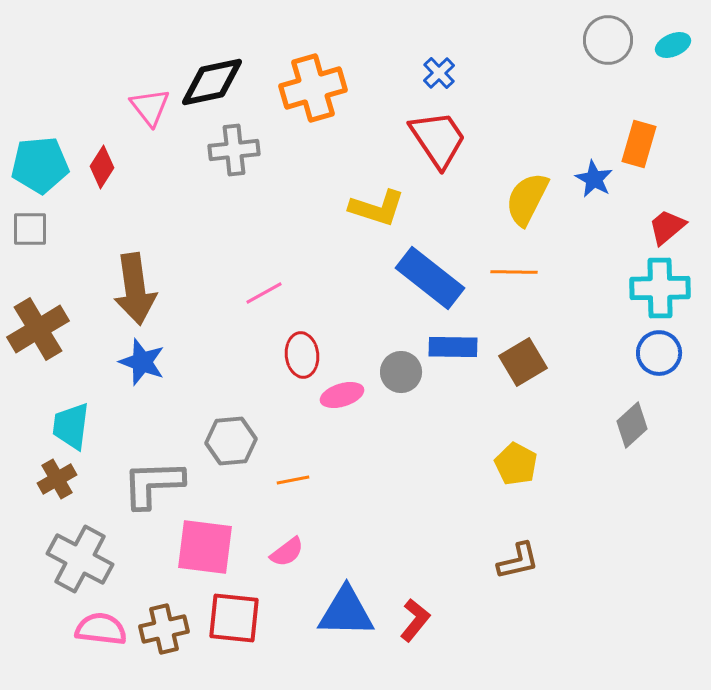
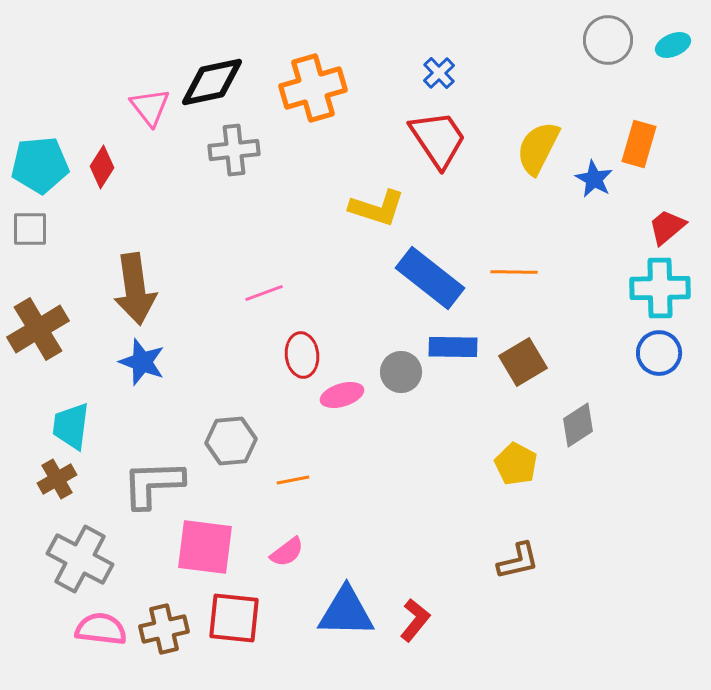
yellow semicircle at (527, 199): moved 11 px right, 51 px up
pink line at (264, 293): rotated 9 degrees clockwise
gray diamond at (632, 425): moved 54 px left; rotated 9 degrees clockwise
